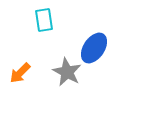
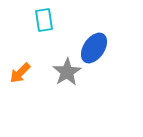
gray star: rotated 12 degrees clockwise
